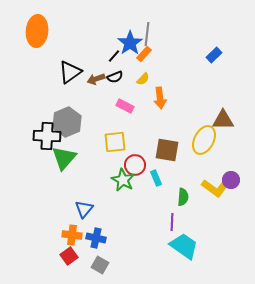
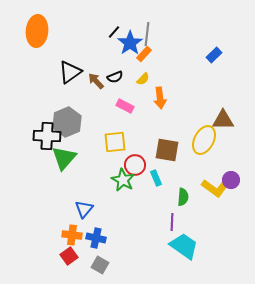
black line: moved 24 px up
brown arrow: moved 2 px down; rotated 66 degrees clockwise
